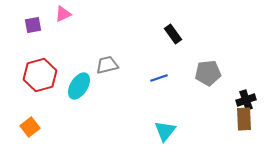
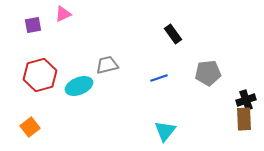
cyan ellipse: rotated 36 degrees clockwise
